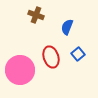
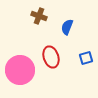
brown cross: moved 3 px right, 1 px down
blue square: moved 8 px right, 4 px down; rotated 24 degrees clockwise
